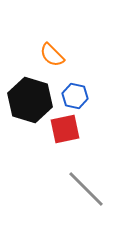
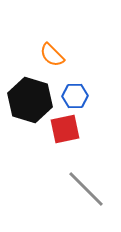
blue hexagon: rotated 15 degrees counterclockwise
